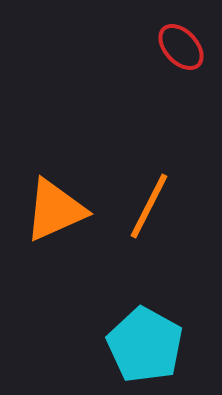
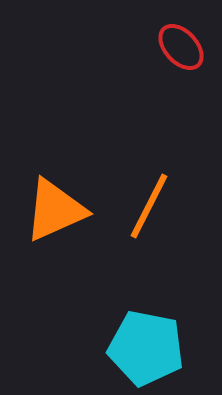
cyan pentagon: moved 1 px right, 3 px down; rotated 18 degrees counterclockwise
